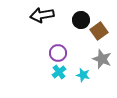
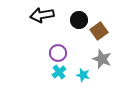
black circle: moved 2 px left
